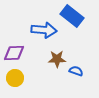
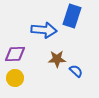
blue rectangle: rotated 70 degrees clockwise
purple diamond: moved 1 px right, 1 px down
blue semicircle: rotated 24 degrees clockwise
